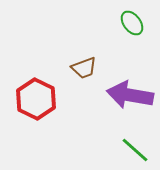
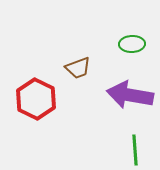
green ellipse: moved 21 px down; rotated 55 degrees counterclockwise
brown trapezoid: moved 6 px left
green line: rotated 44 degrees clockwise
